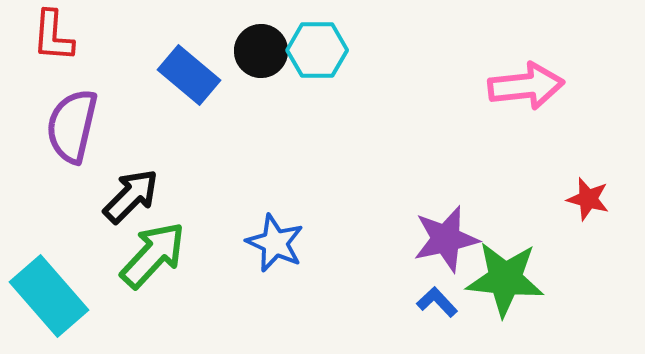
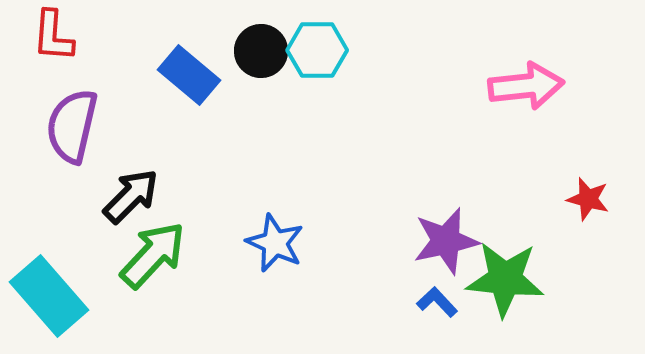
purple star: moved 2 px down
